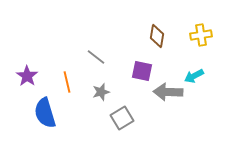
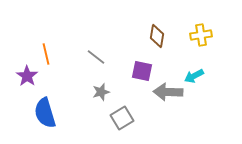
orange line: moved 21 px left, 28 px up
